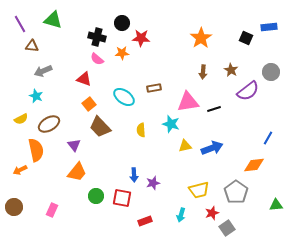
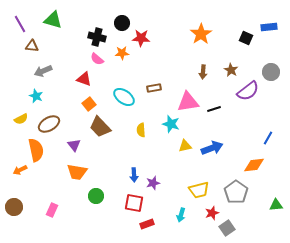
orange star at (201, 38): moved 4 px up
orange trapezoid at (77, 172): rotated 60 degrees clockwise
red square at (122, 198): moved 12 px right, 5 px down
red rectangle at (145, 221): moved 2 px right, 3 px down
